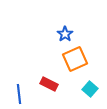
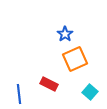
cyan square: moved 3 px down
